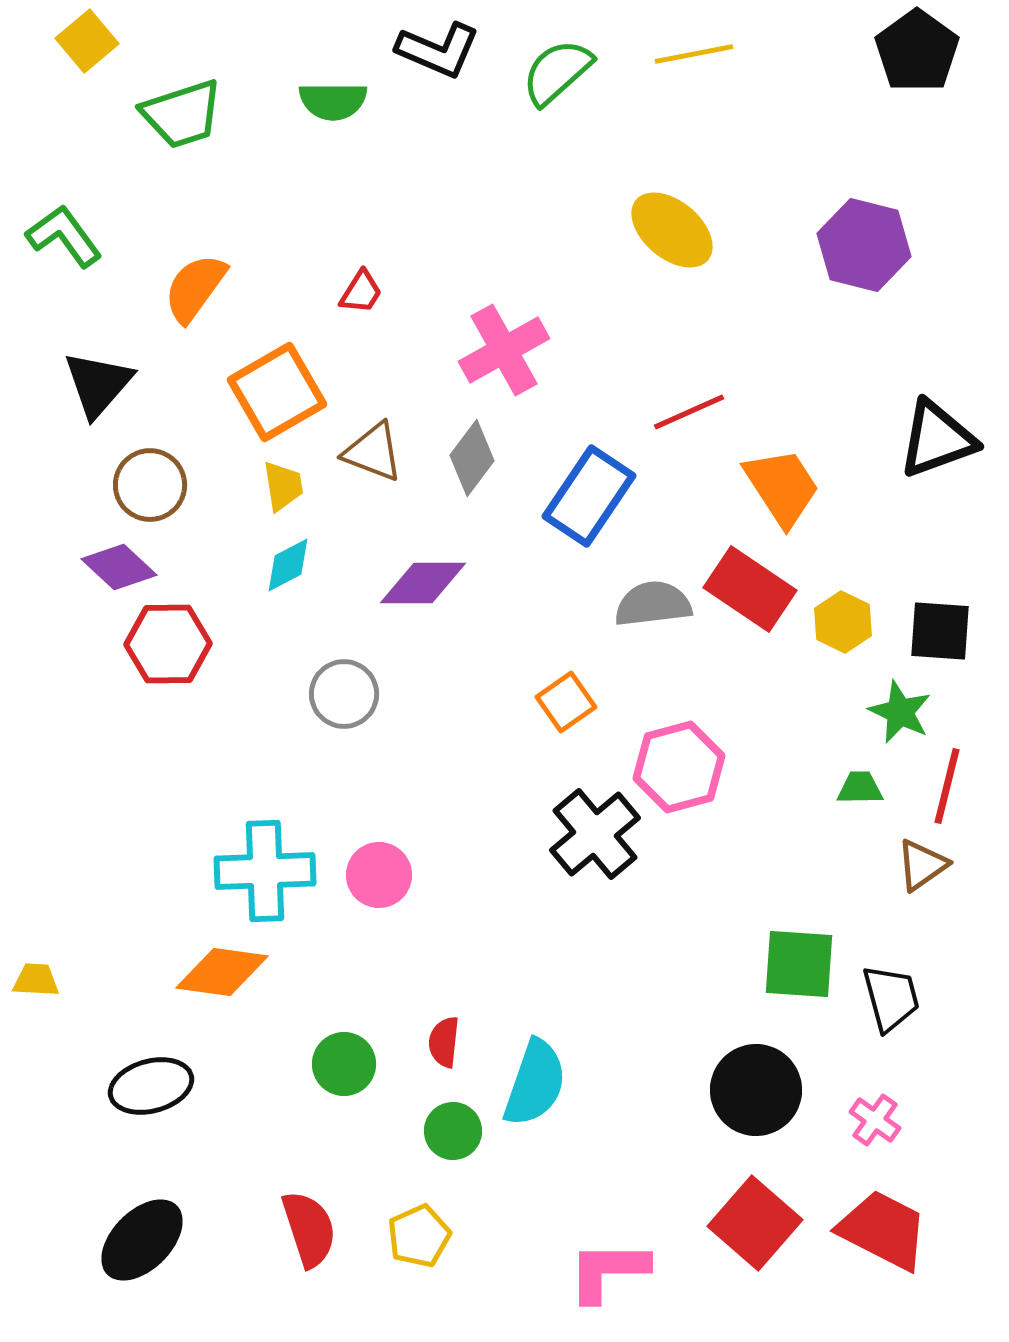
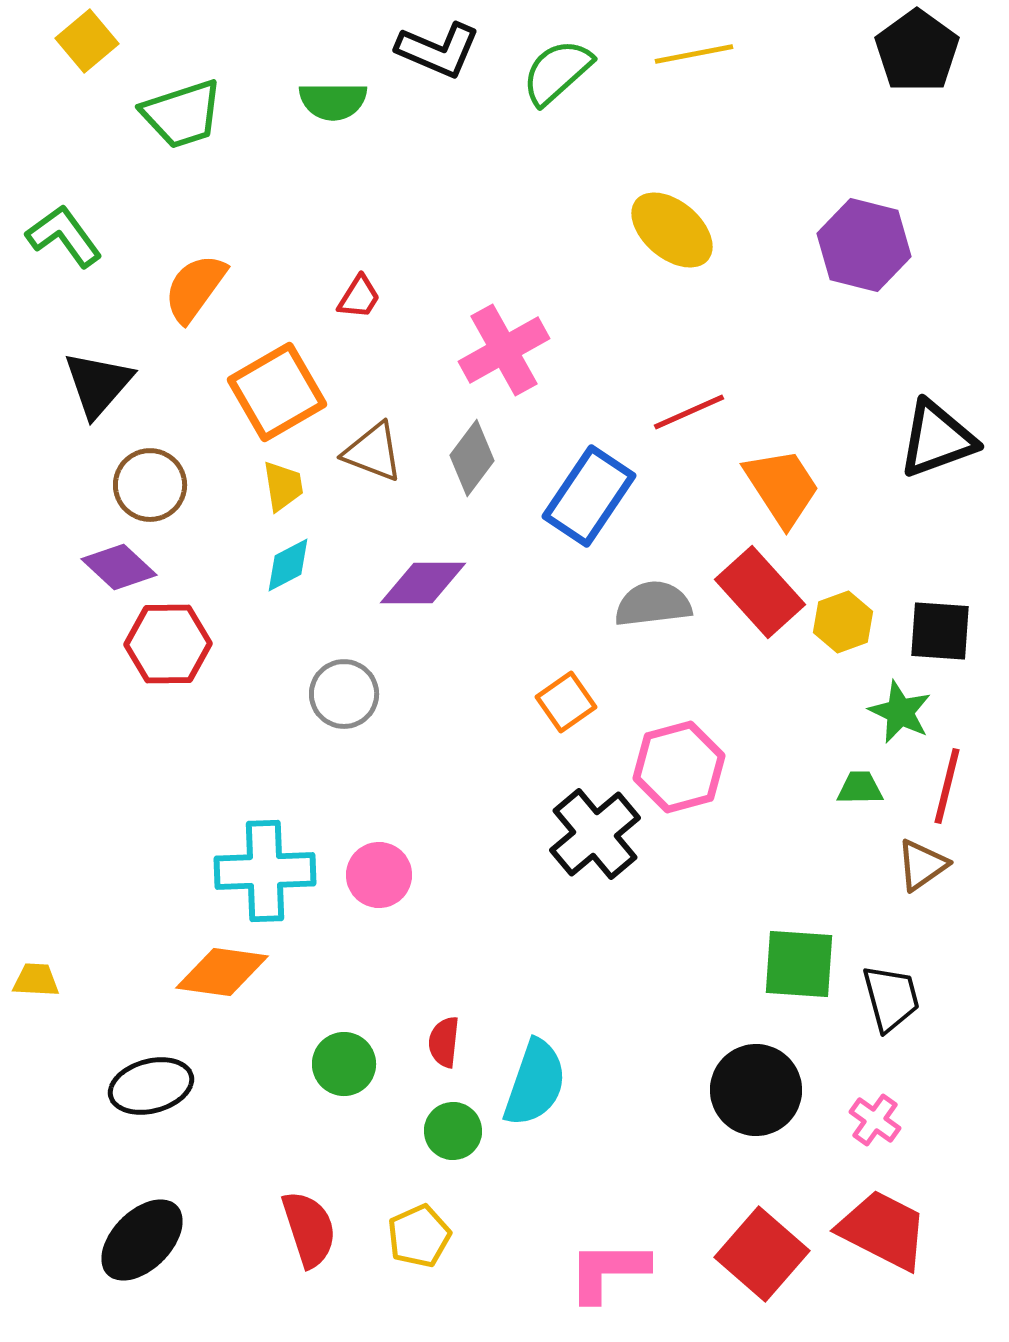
red trapezoid at (361, 292): moved 2 px left, 5 px down
red rectangle at (750, 589): moved 10 px right, 3 px down; rotated 14 degrees clockwise
yellow hexagon at (843, 622): rotated 14 degrees clockwise
red square at (755, 1223): moved 7 px right, 31 px down
